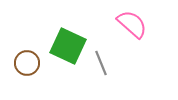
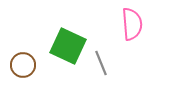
pink semicircle: rotated 44 degrees clockwise
brown circle: moved 4 px left, 2 px down
